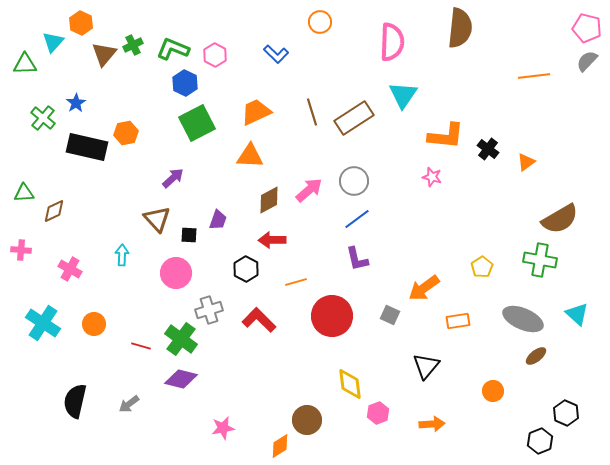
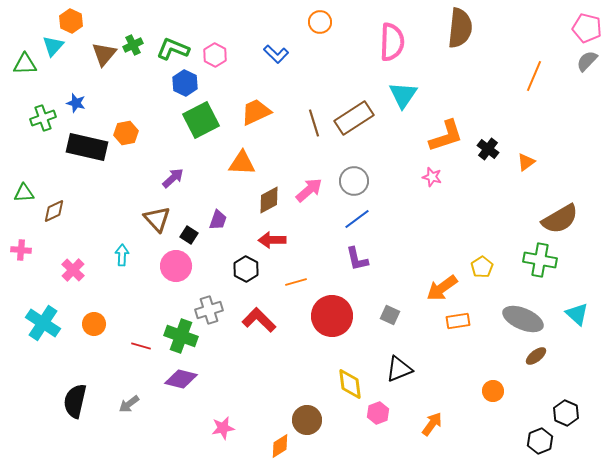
orange hexagon at (81, 23): moved 10 px left, 2 px up
cyan triangle at (53, 42): moved 4 px down
orange line at (534, 76): rotated 60 degrees counterclockwise
blue star at (76, 103): rotated 24 degrees counterclockwise
brown line at (312, 112): moved 2 px right, 11 px down
green cross at (43, 118): rotated 30 degrees clockwise
green square at (197, 123): moved 4 px right, 3 px up
orange L-shape at (446, 136): rotated 24 degrees counterclockwise
orange triangle at (250, 156): moved 8 px left, 7 px down
black square at (189, 235): rotated 30 degrees clockwise
pink cross at (70, 269): moved 3 px right, 1 px down; rotated 15 degrees clockwise
pink circle at (176, 273): moved 7 px up
orange arrow at (424, 288): moved 18 px right
green cross at (181, 339): moved 3 px up; rotated 16 degrees counterclockwise
black triangle at (426, 366): moved 27 px left, 3 px down; rotated 28 degrees clockwise
orange arrow at (432, 424): rotated 50 degrees counterclockwise
